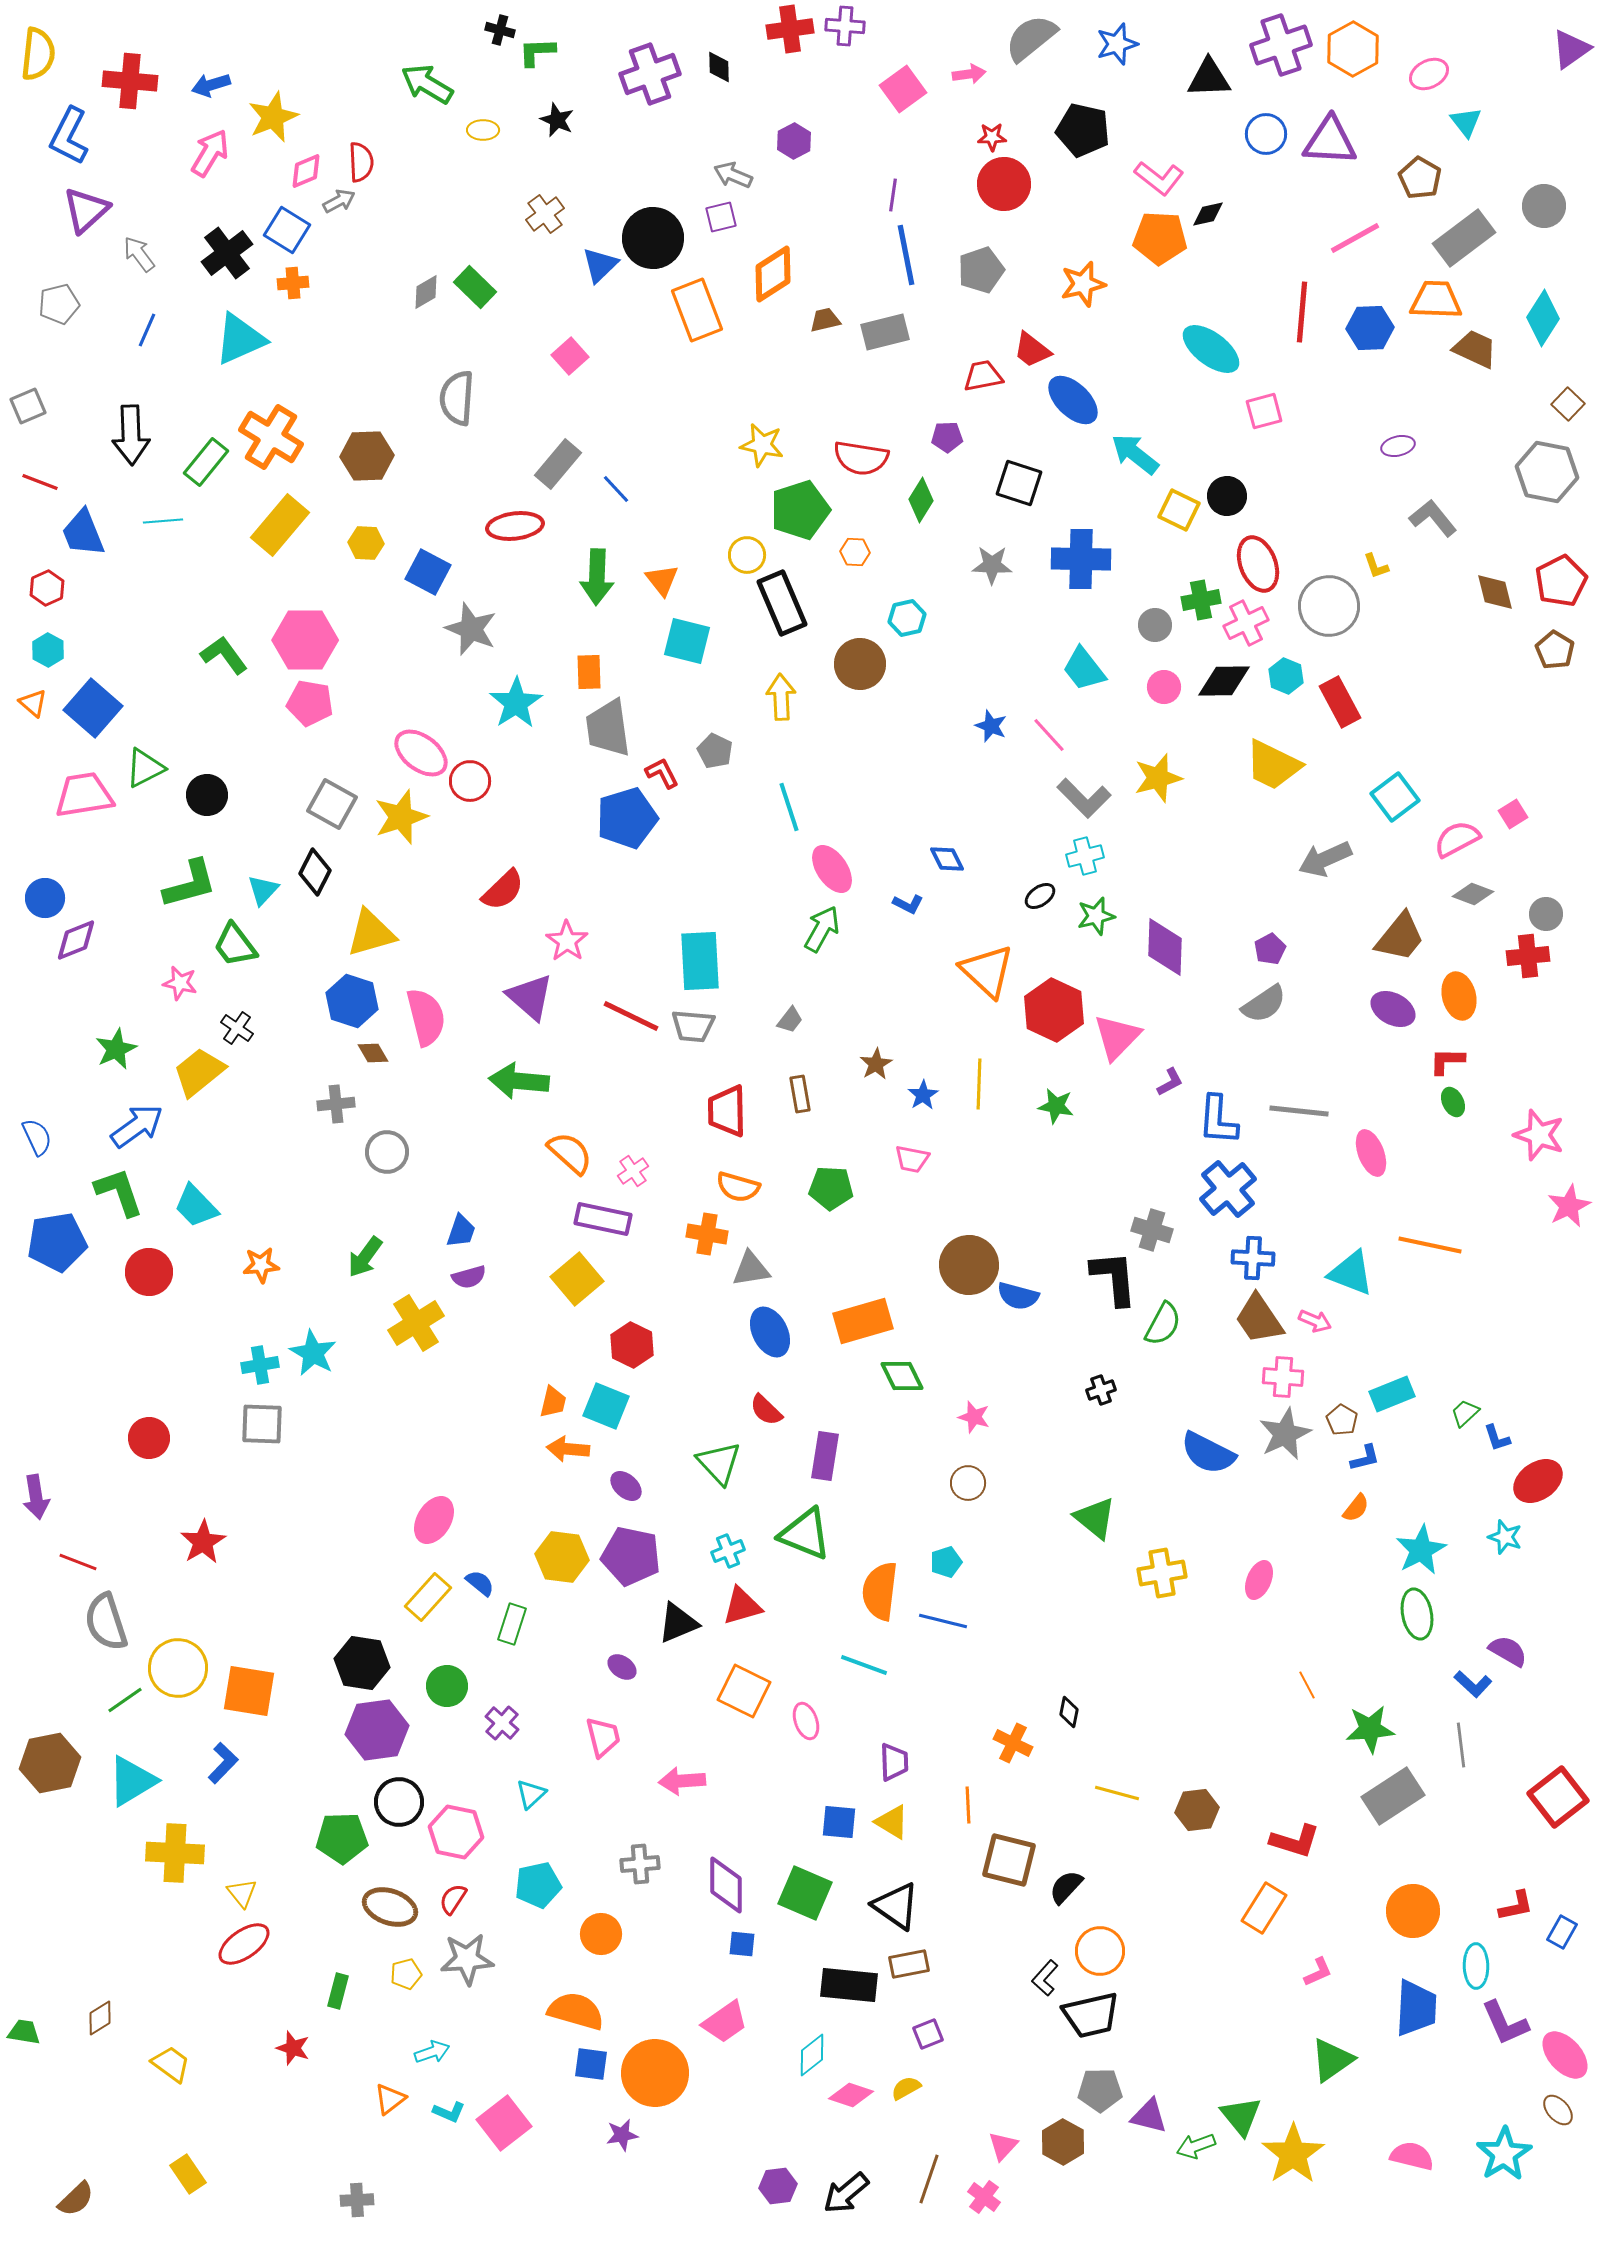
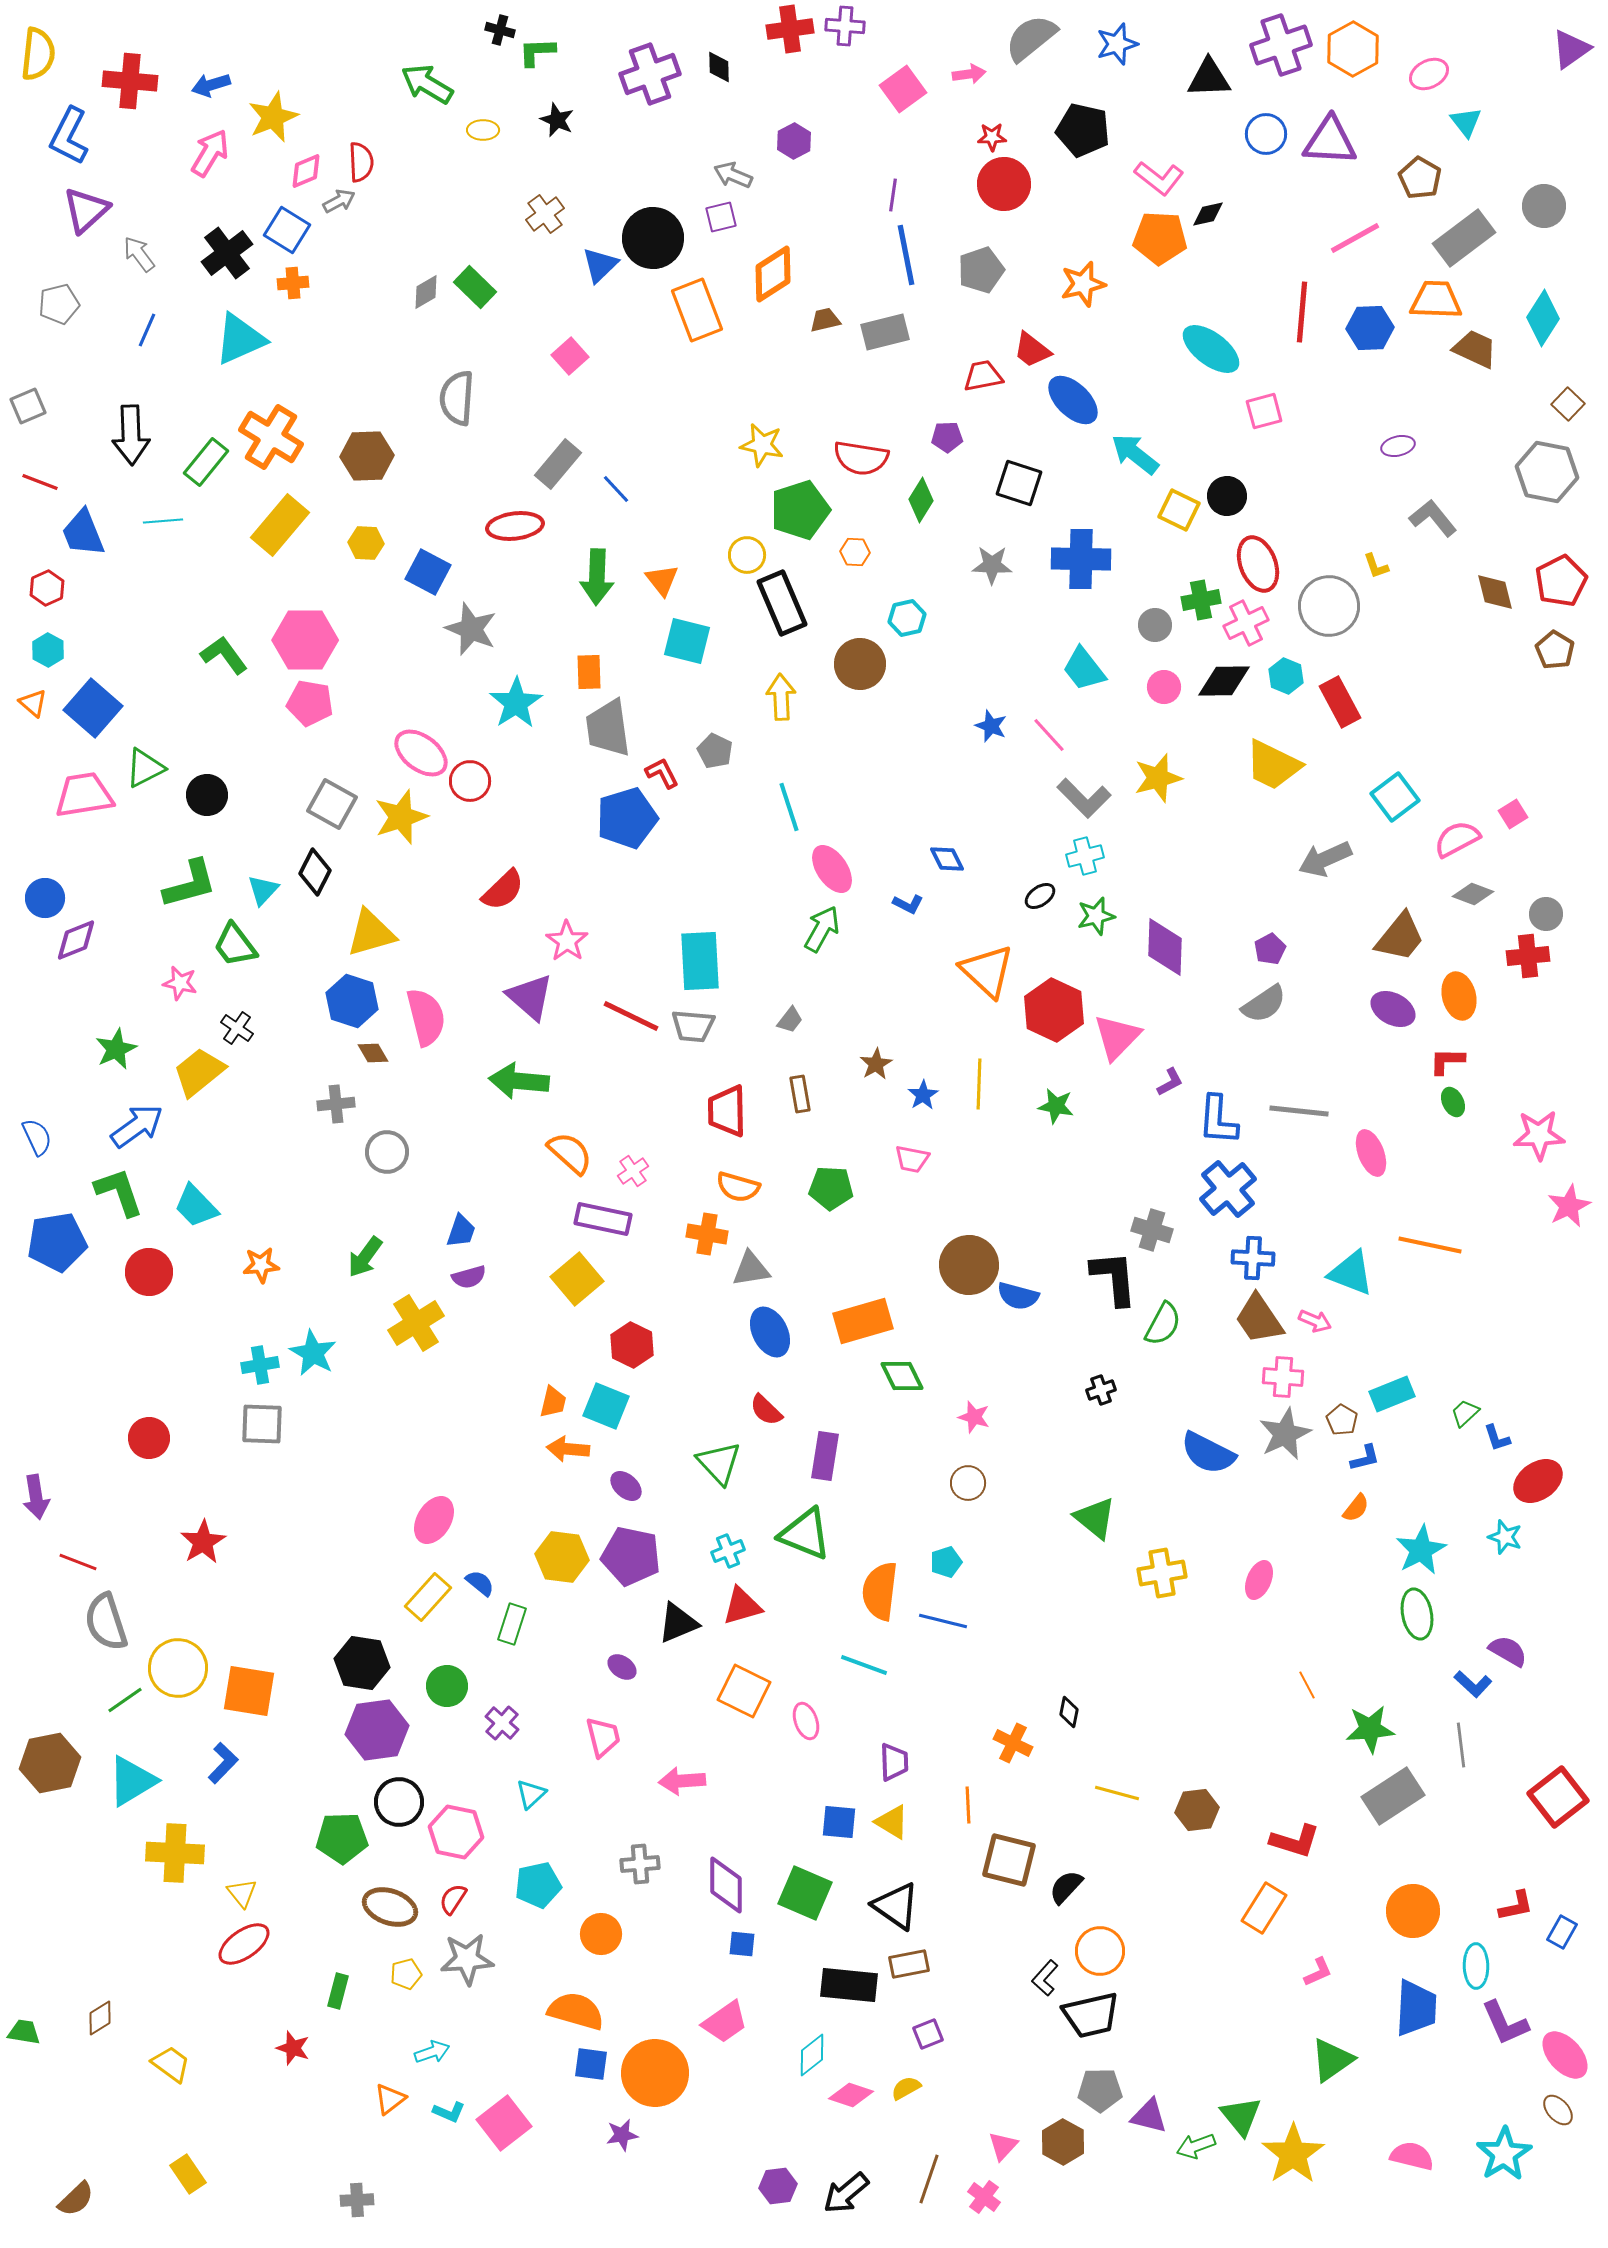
pink star at (1539, 1135): rotated 21 degrees counterclockwise
